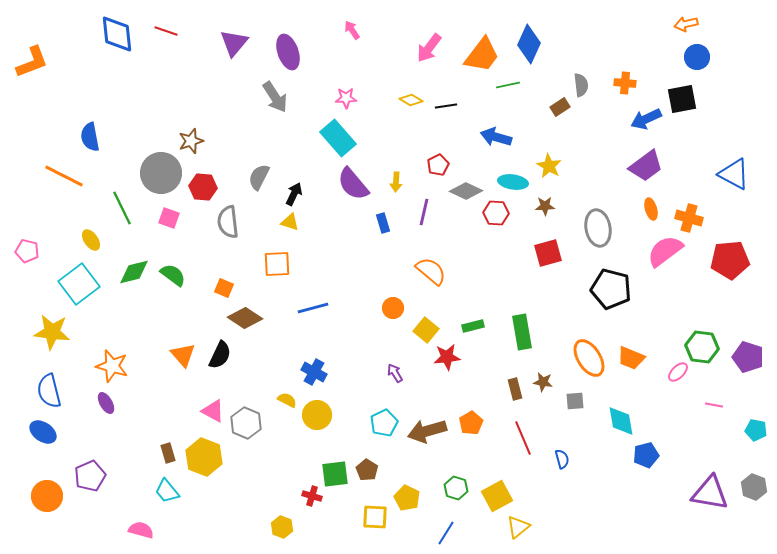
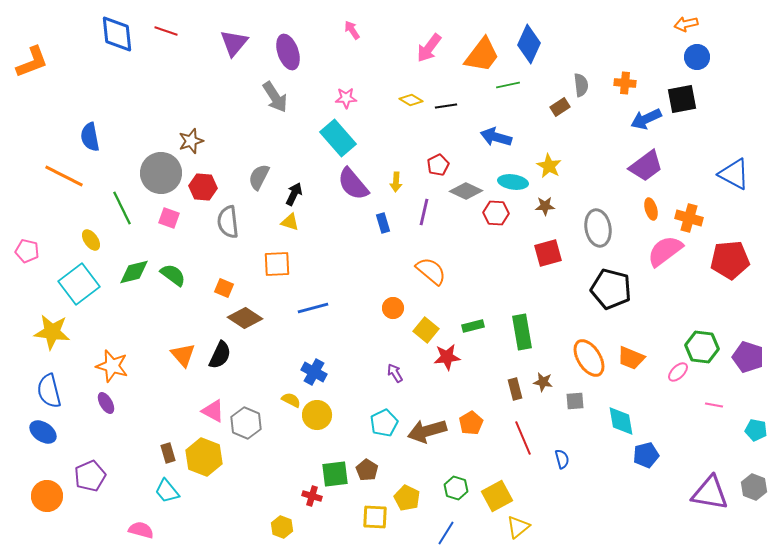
yellow semicircle at (287, 400): moved 4 px right
